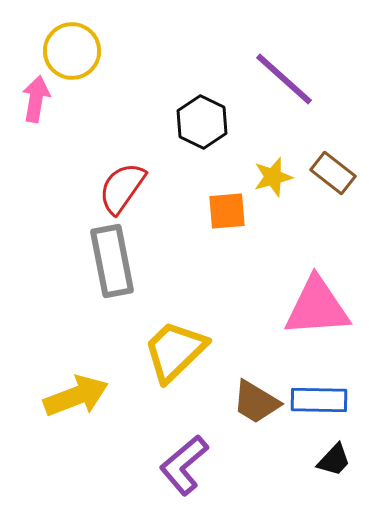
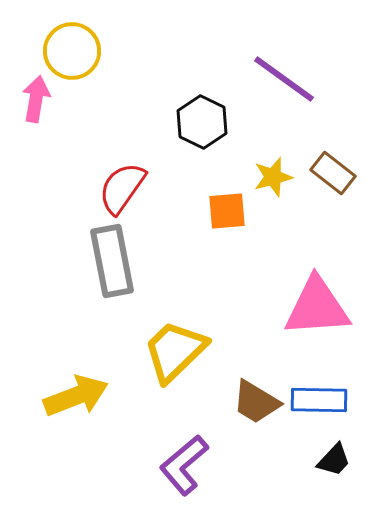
purple line: rotated 6 degrees counterclockwise
